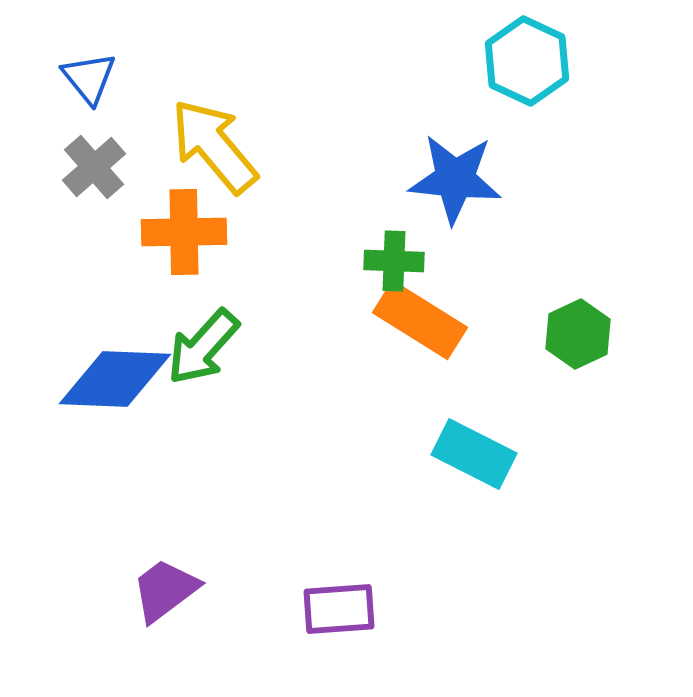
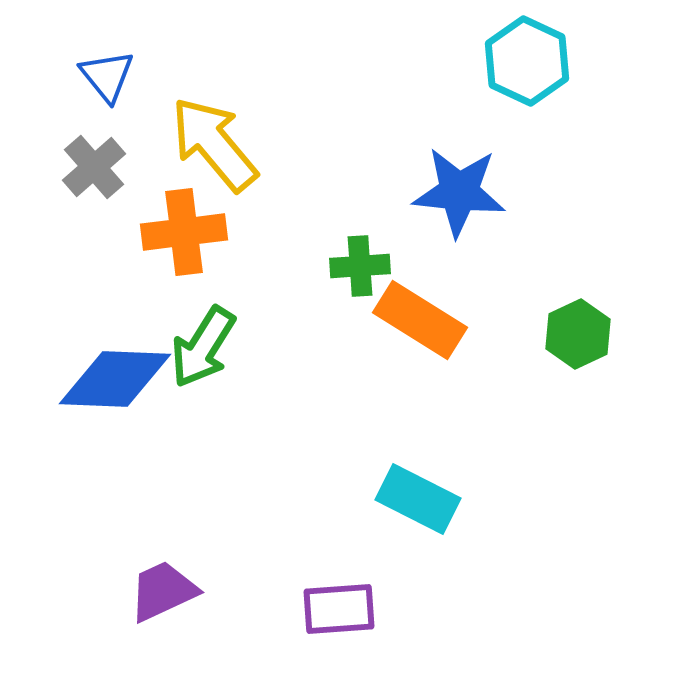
blue triangle: moved 18 px right, 2 px up
yellow arrow: moved 2 px up
blue star: moved 4 px right, 13 px down
orange cross: rotated 6 degrees counterclockwise
green cross: moved 34 px left, 5 px down; rotated 6 degrees counterclockwise
green arrow: rotated 10 degrees counterclockwise
cyan rectangle: moved 56 px left, 45 px down
purple trapezoid: moved 2 px left, 1 px down; rotated 12 degrees clockwise
